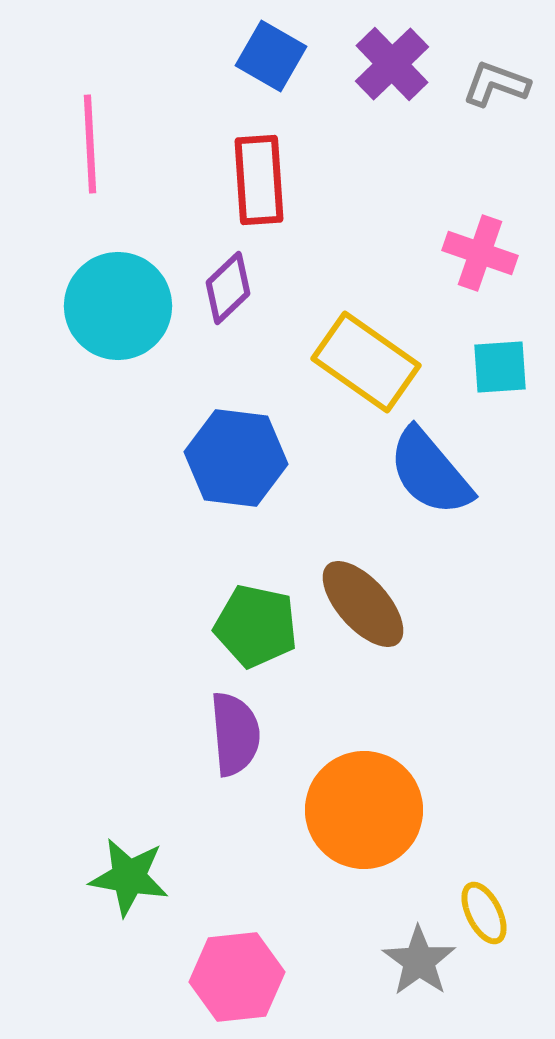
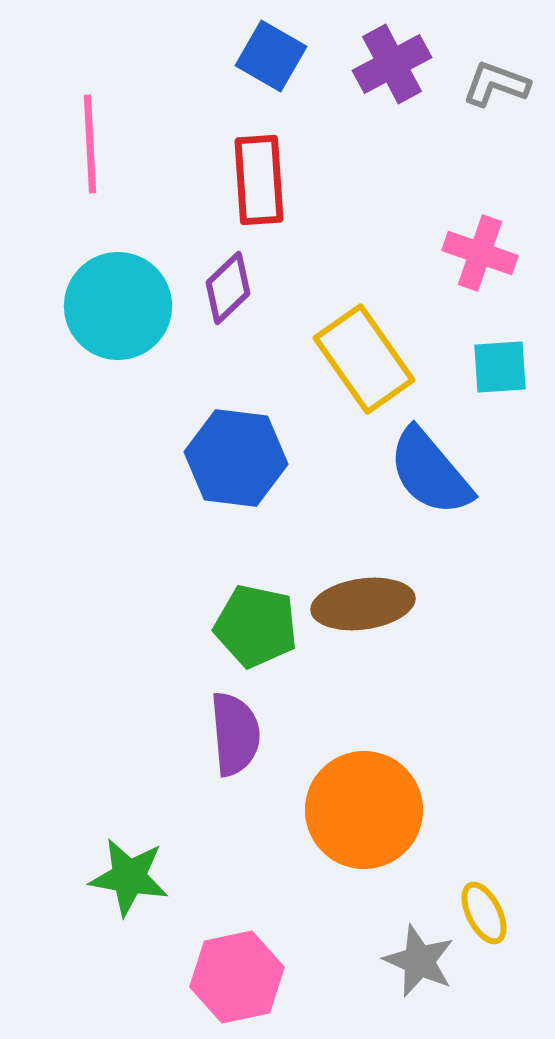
purple cross: rotated 16 degrees clockwise
yellow rectangle: moved 2 px left, 3 px up; rotated 20 degrees clockwise
brown ellipse: rotated 56 degrees counterclockwise
gray star: rotated 12 degrees counterclockwise
pink hexagon: rotated 6 degrees counterclockwise
